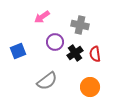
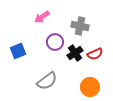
gray cross: moved 1 px down
red semicircle: rotated 105 degrees counterclockwise
